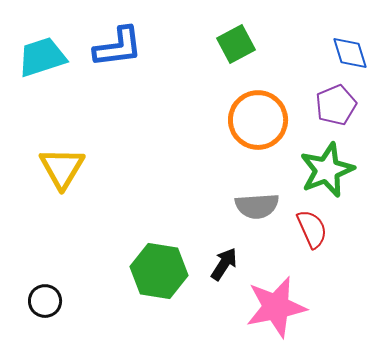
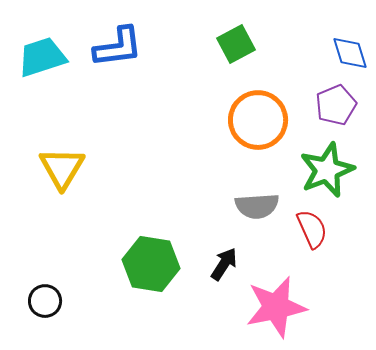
green hexagon: moved 8 px left, 7 px up
